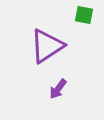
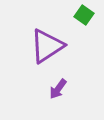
green square: rotated 24 degrees clockwise
